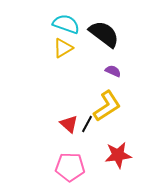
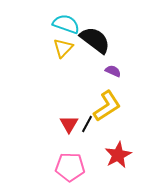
black semicircle: moved 9 px left, 6 px down
yellow triangle: rotated 15 degrees counterclockwise
red triangle: rotated 18 degrees clockwise
red star: rotated 20 degrees counterclockwise
